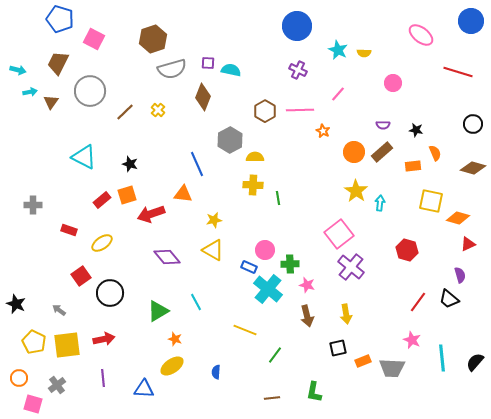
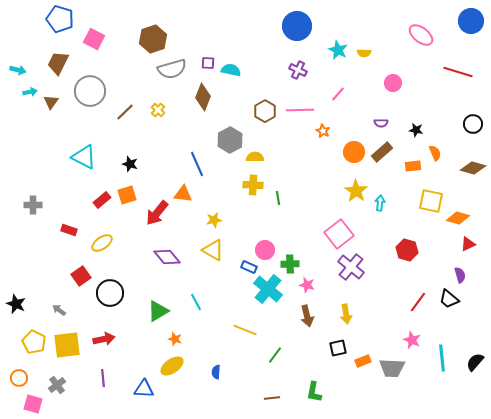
purple semicircle at (383, 125): moved 2 px left, 2 px up
red arrow at (151, 214): moved 6 px right, 1 px up; rotated 32 degrees counterclockwise
